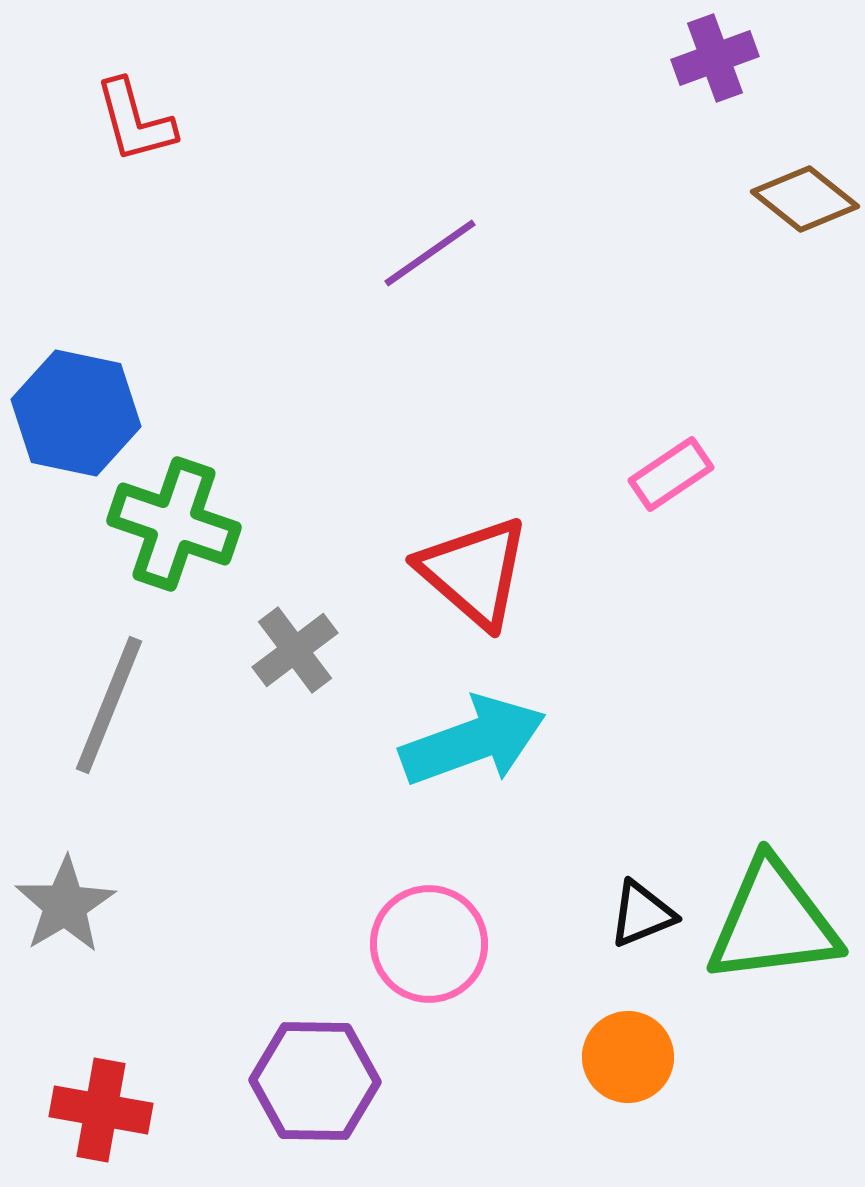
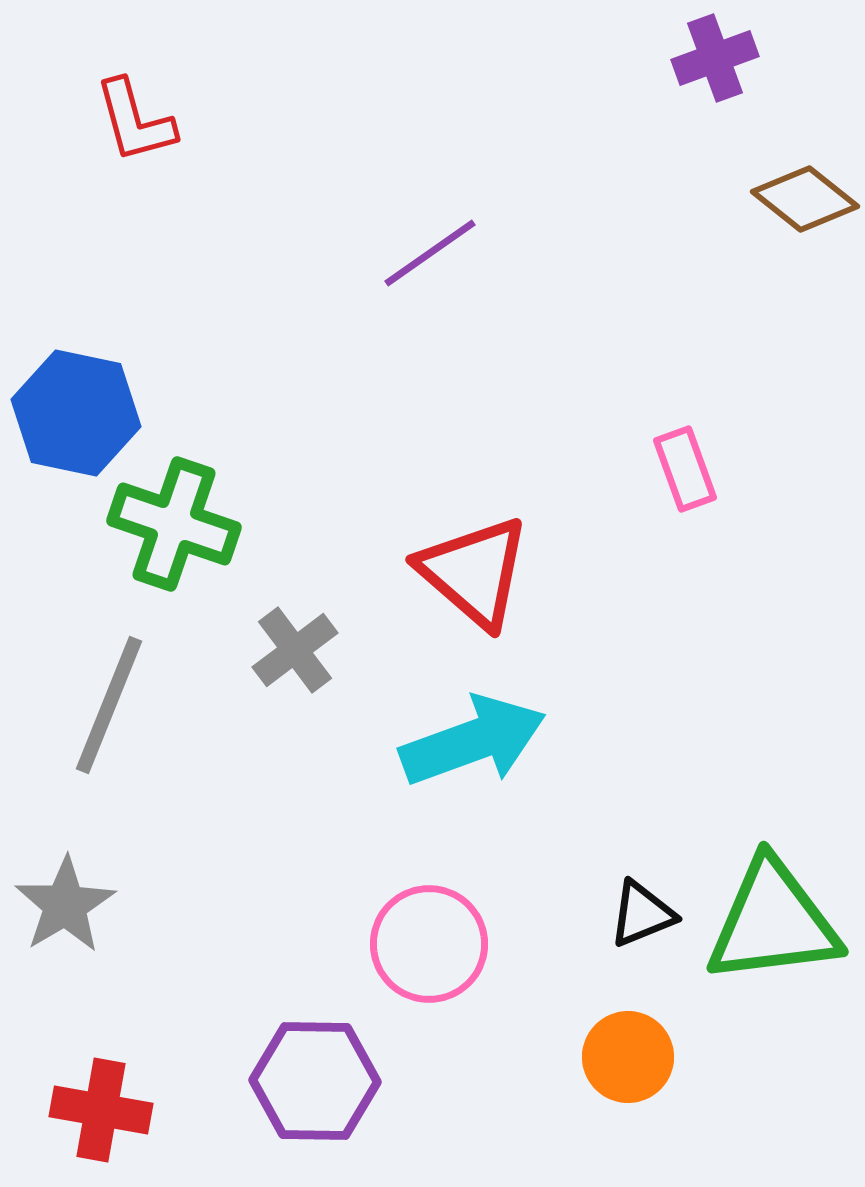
pink rectangle: moved 14 px right, 5 px up; rotated 76 degrees counterclockwise
